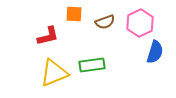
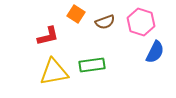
orange square: moved 2 px right; rotated 30 degrees clockwise
pink hexagon: moved 1 px right, 1 px up; rotated 16 degrees counterclockwise
blue semicircle: rotated 10 degrees clockwise
yellow triangle: moved 1 px up; rotated 12 degrees clockwise
